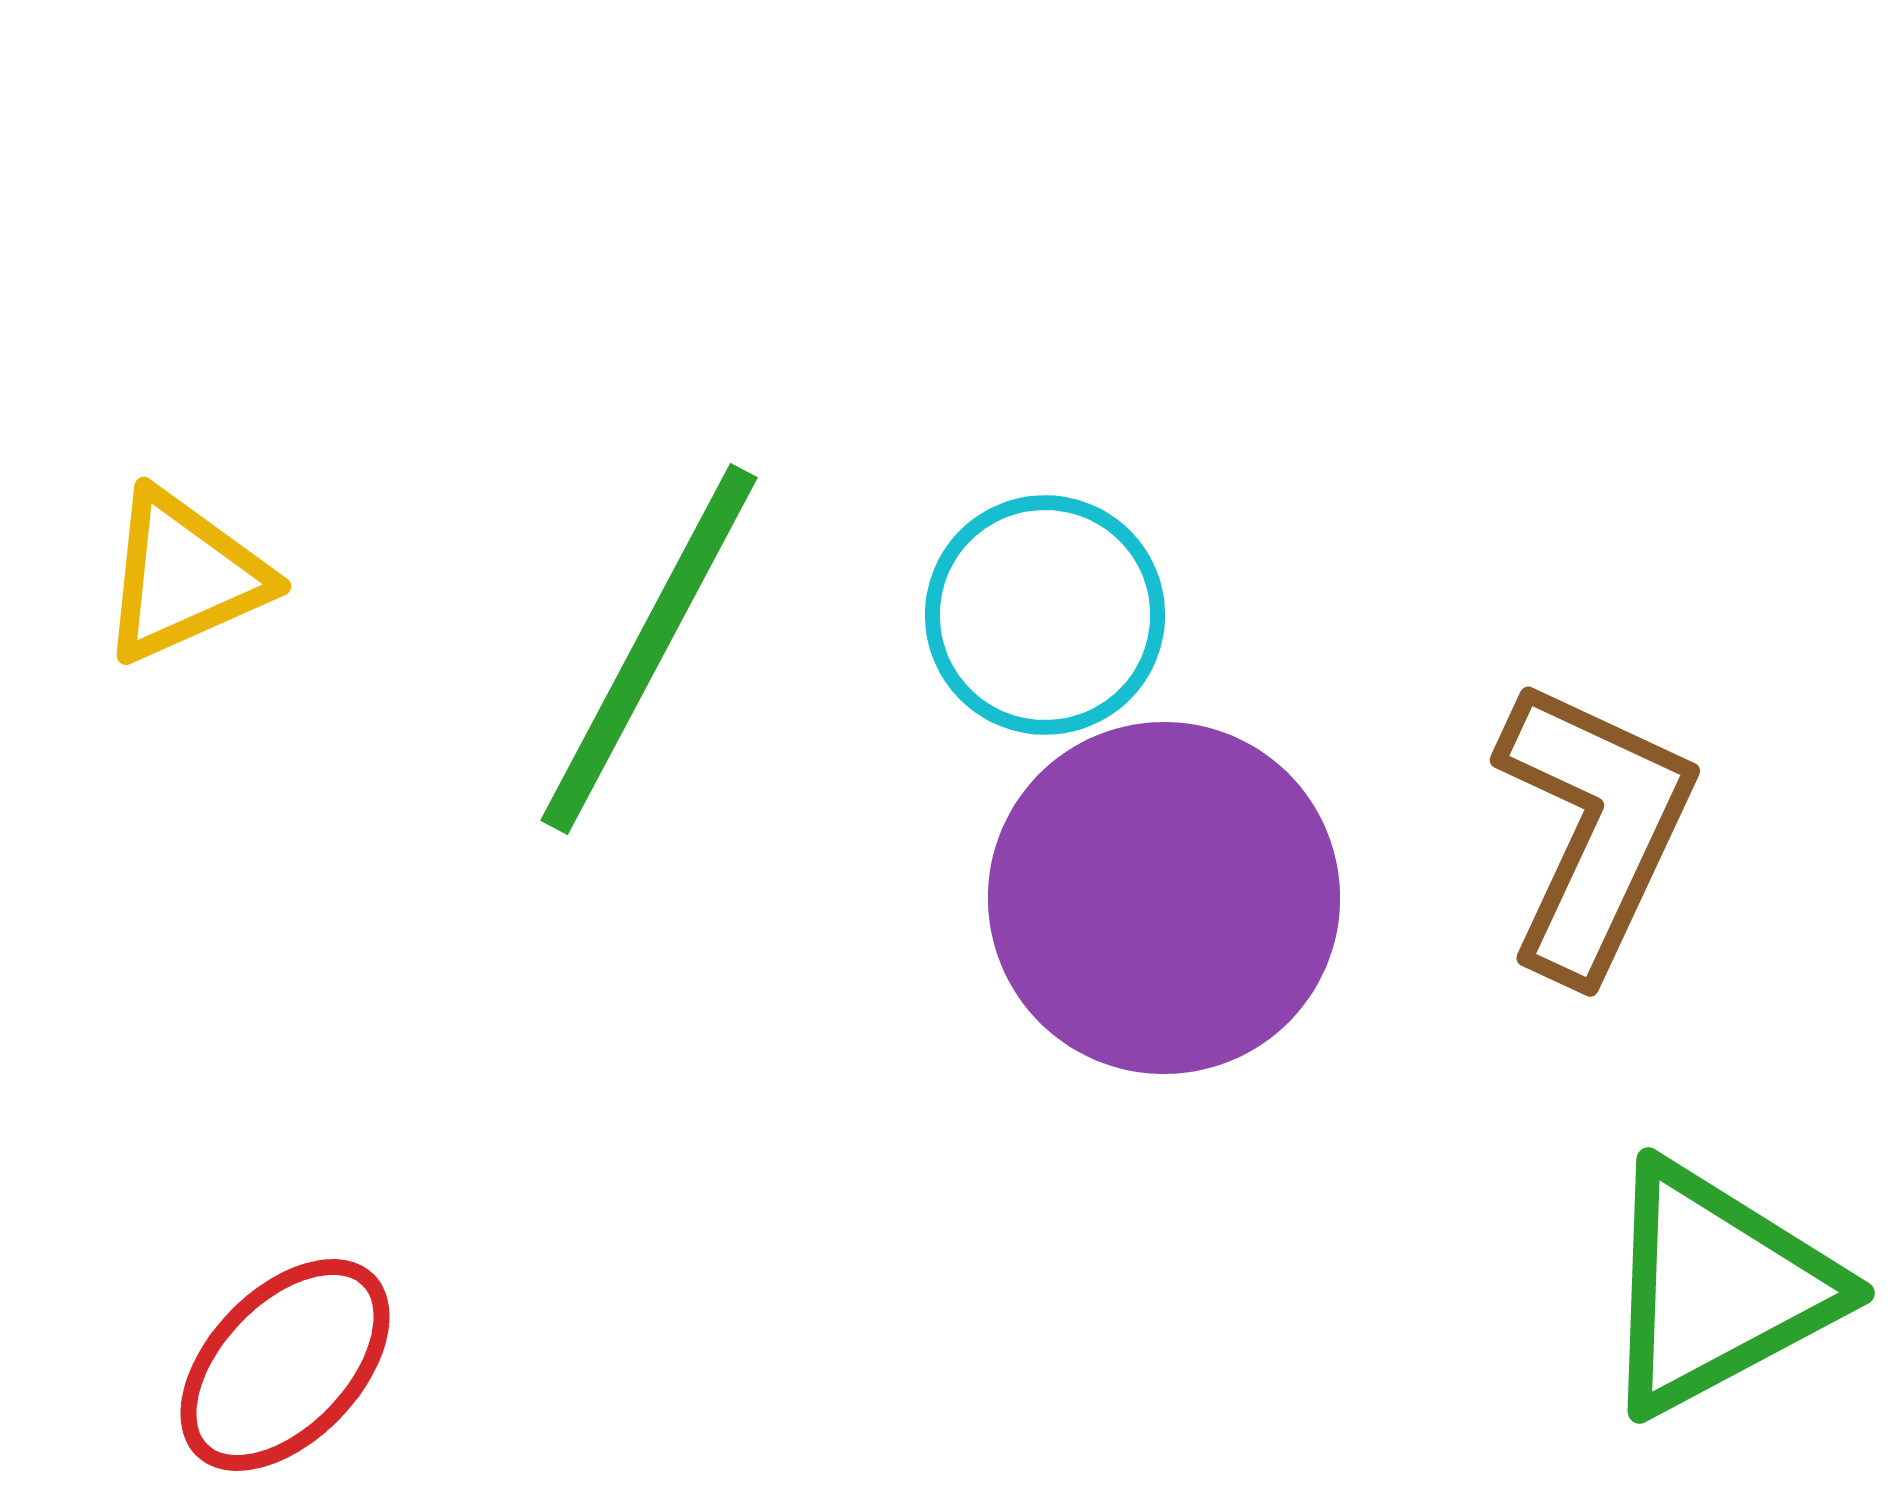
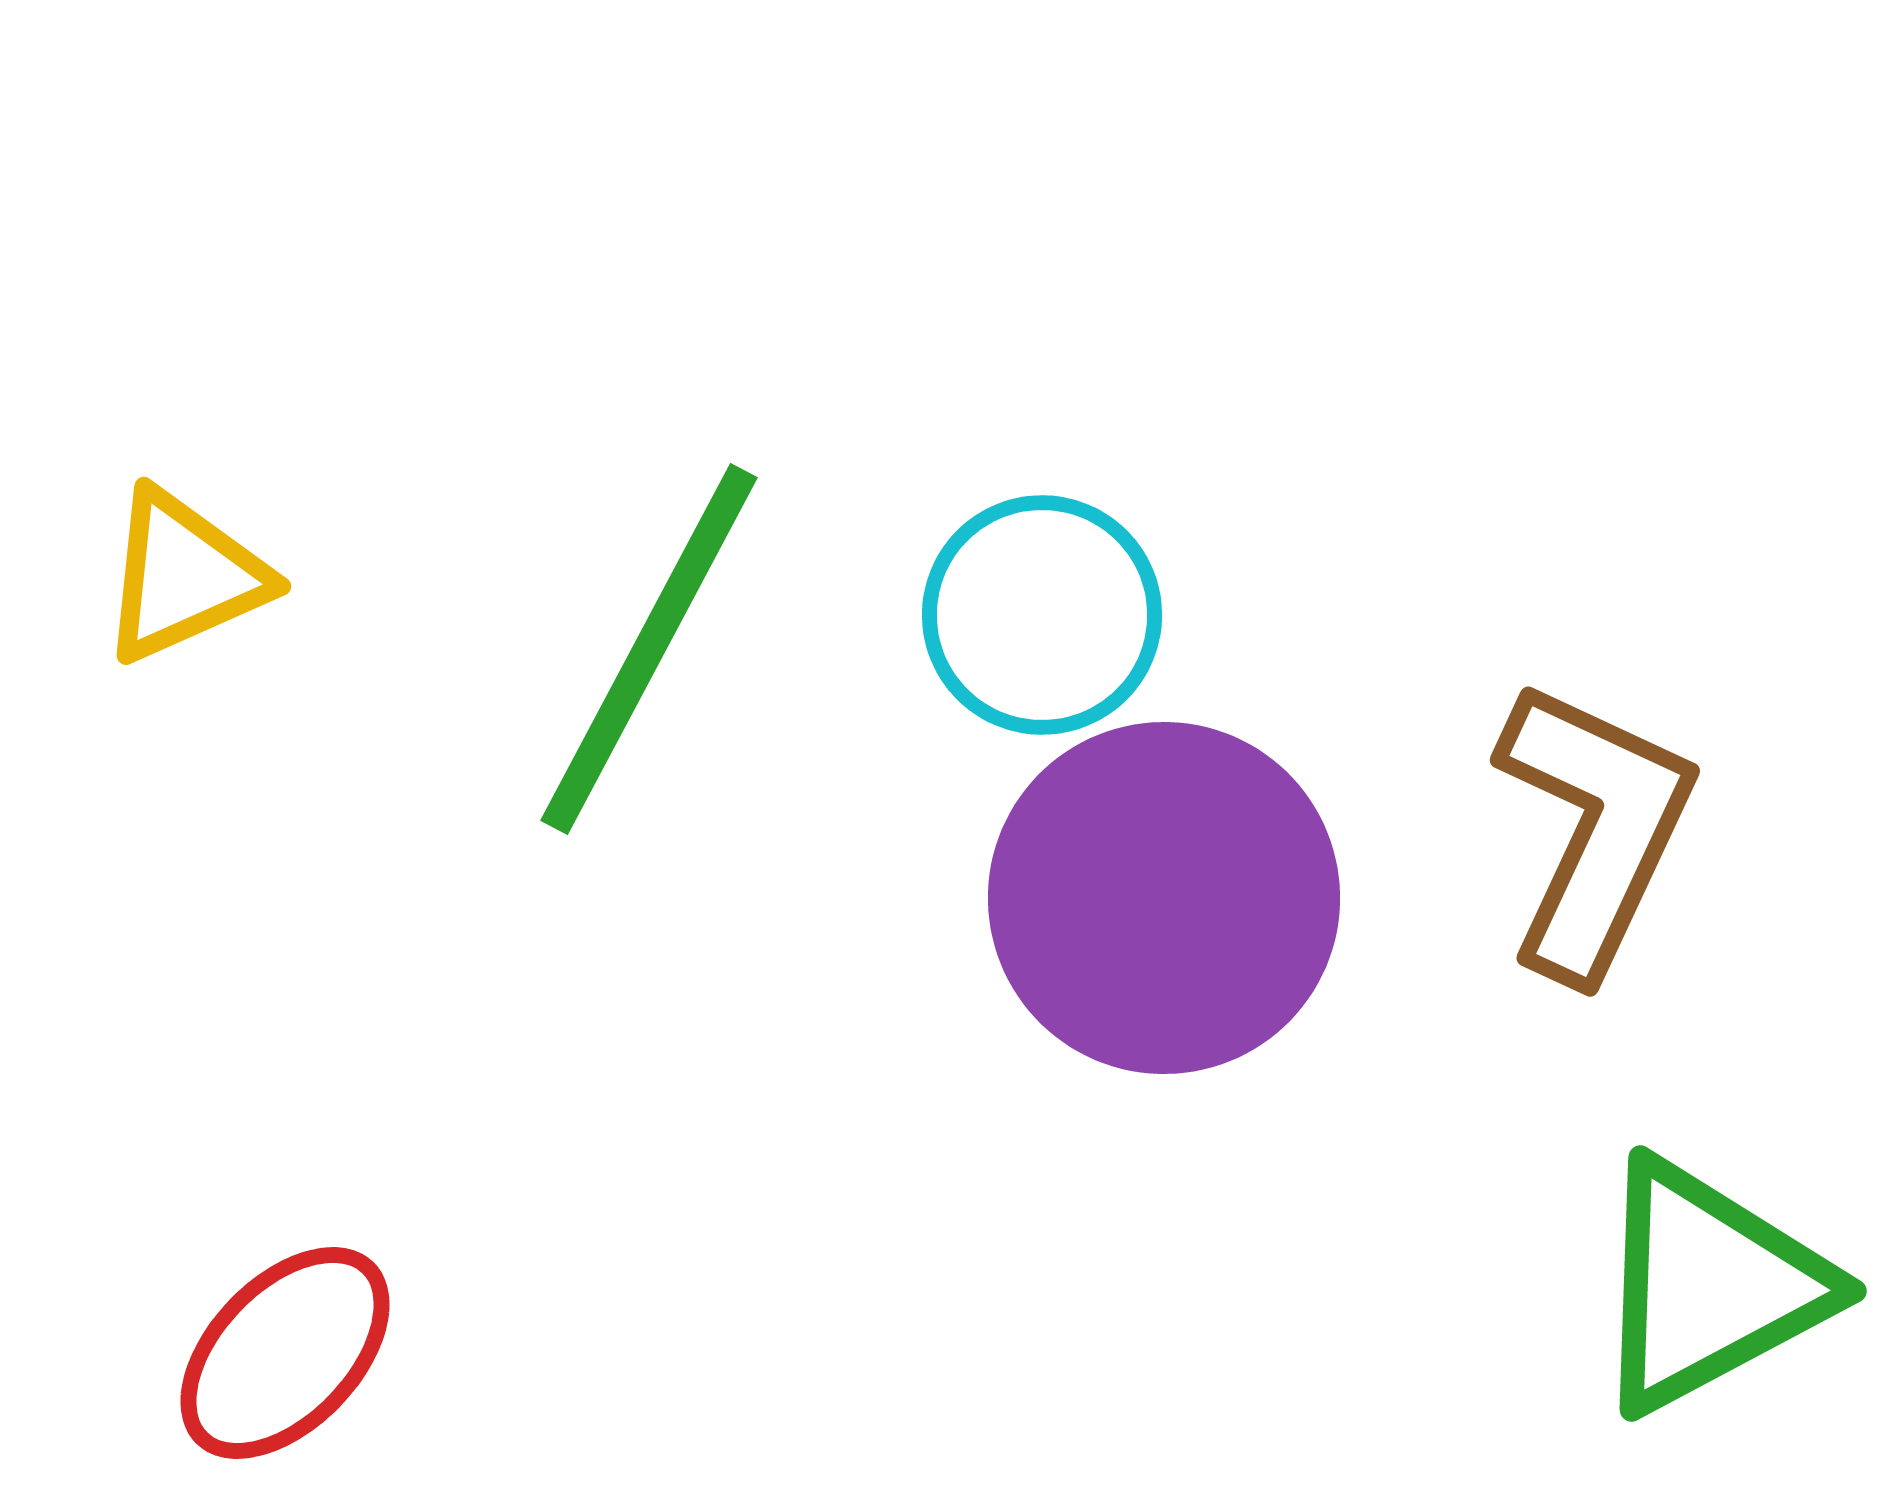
cyan circle: moved 3 px left
green triangle: moved 8 px left, 2 px up
red ellipse: moved 12 px up
